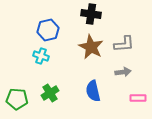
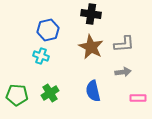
green pentagon: moved 4 px up
